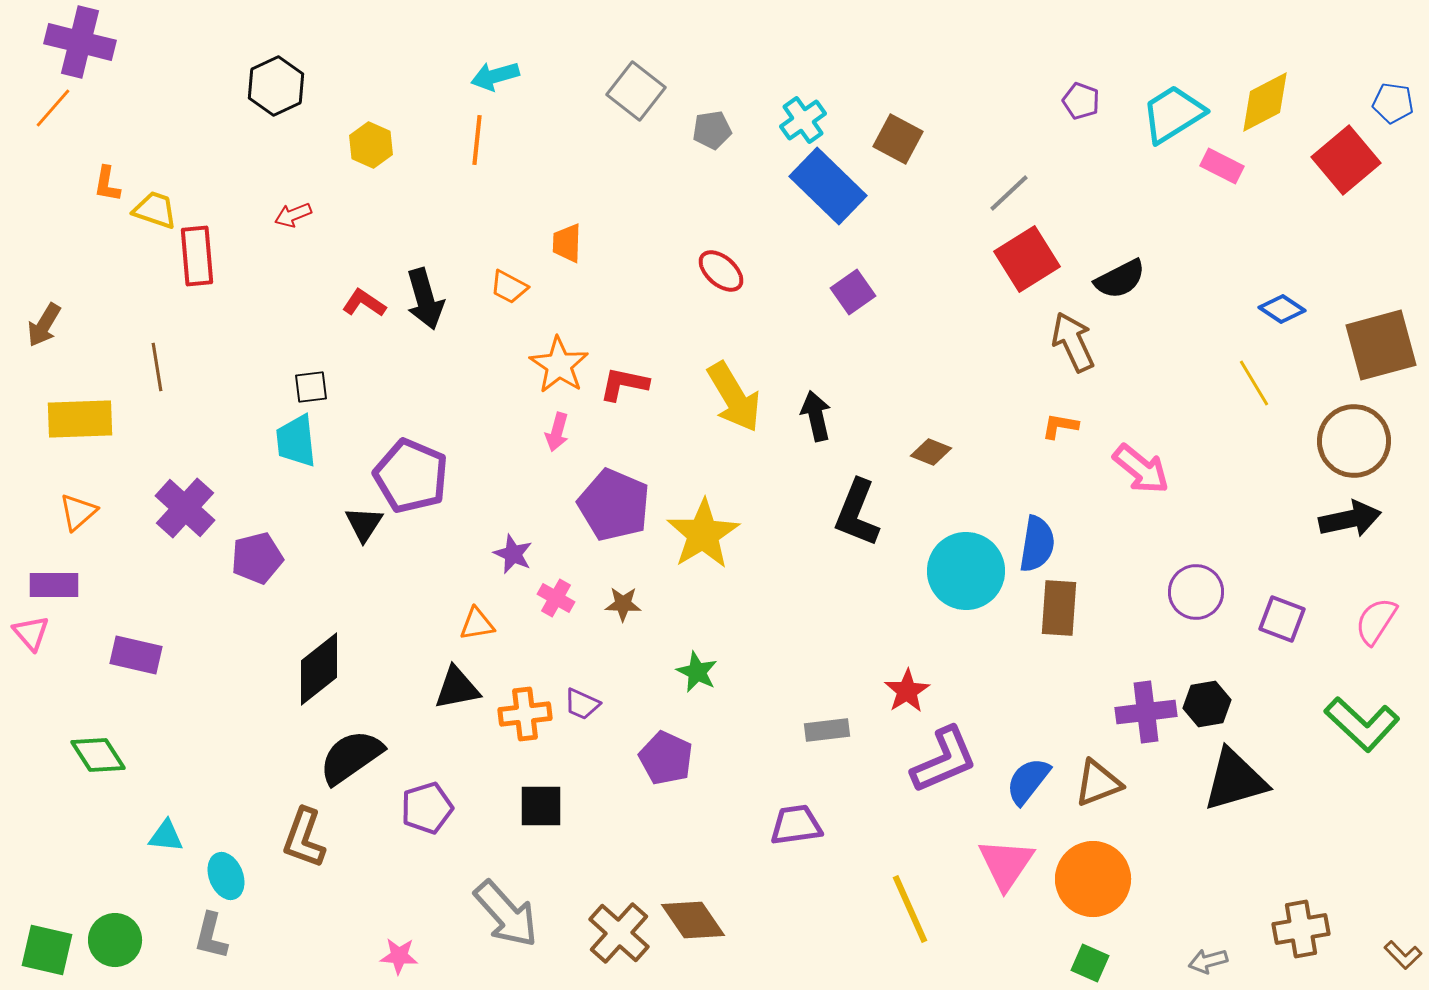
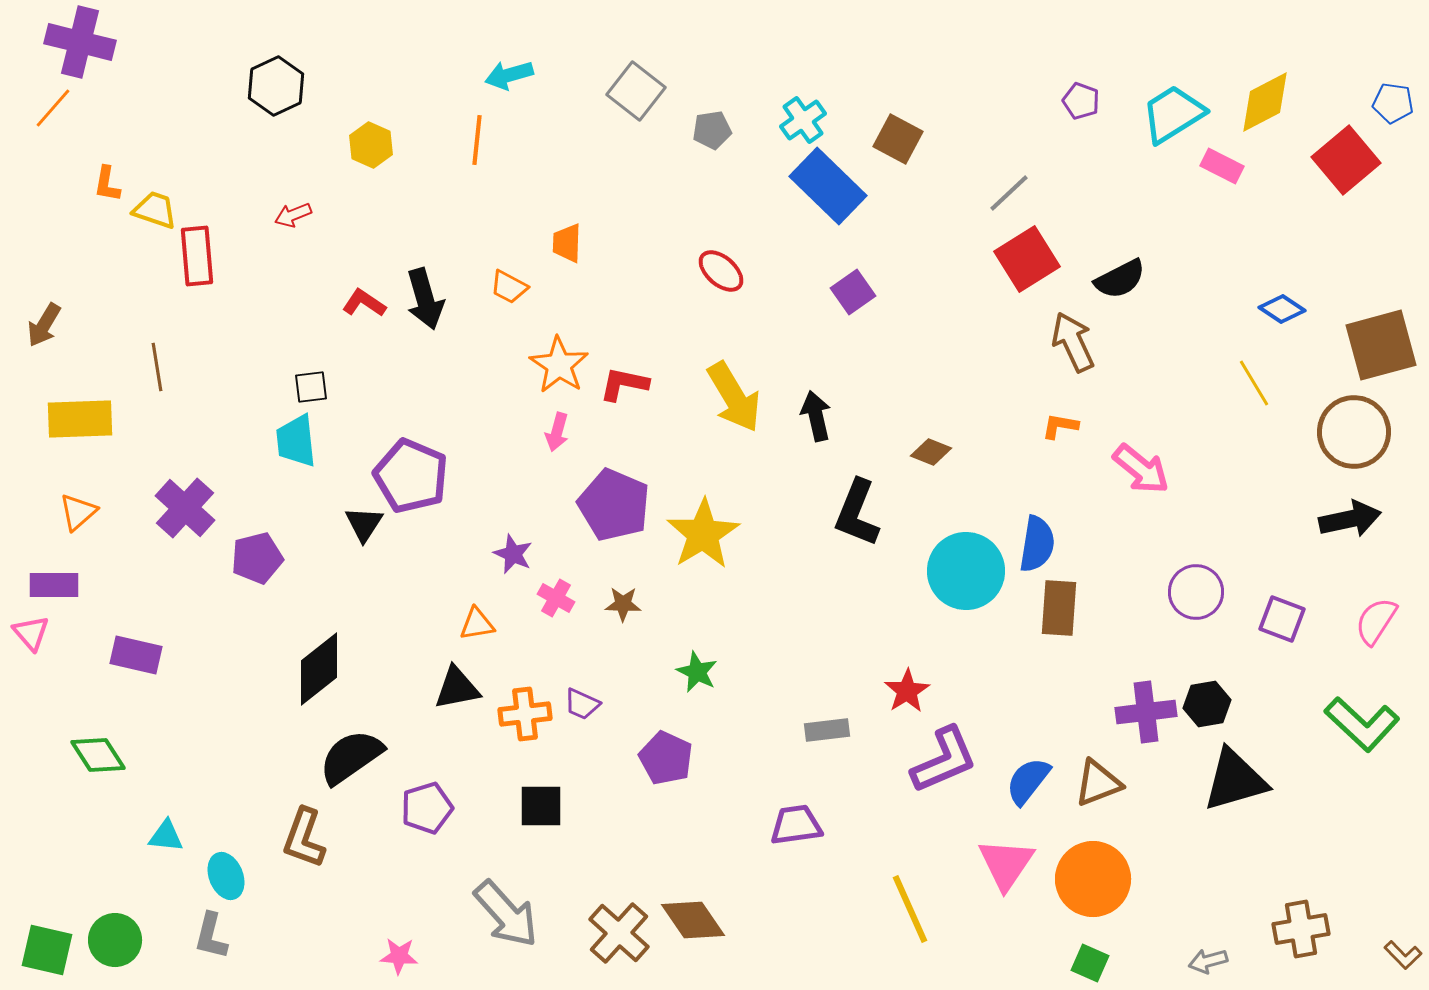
cyan arrow at (495, 76): moved 14 px right, 1 px up
brown circle at (1354, 441): moved 9 px up
